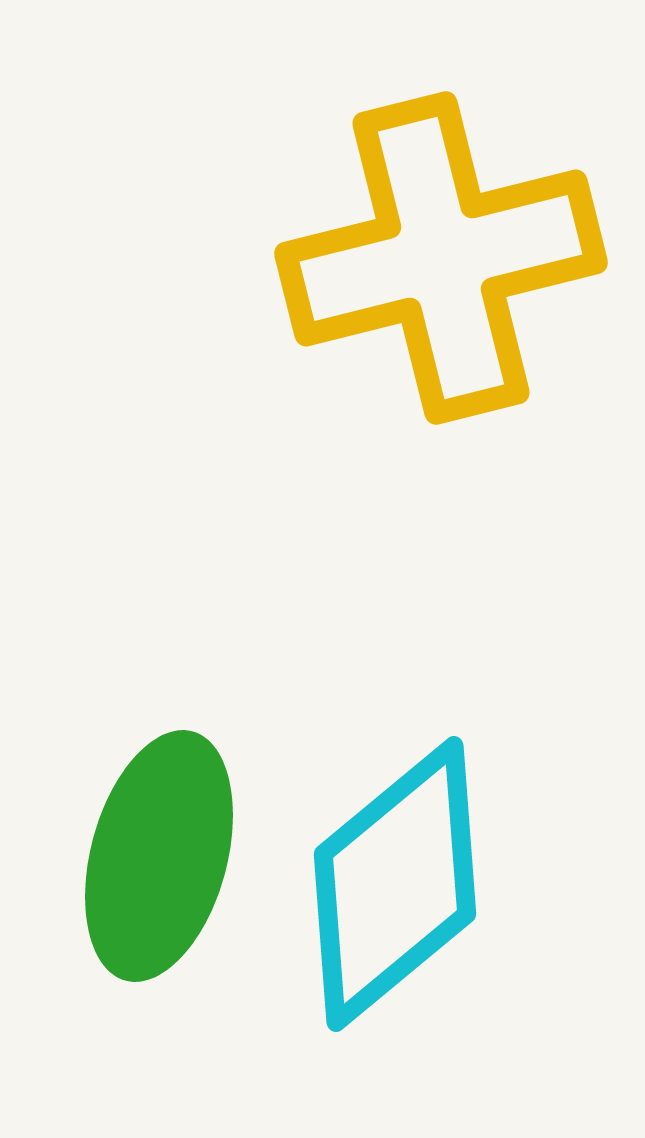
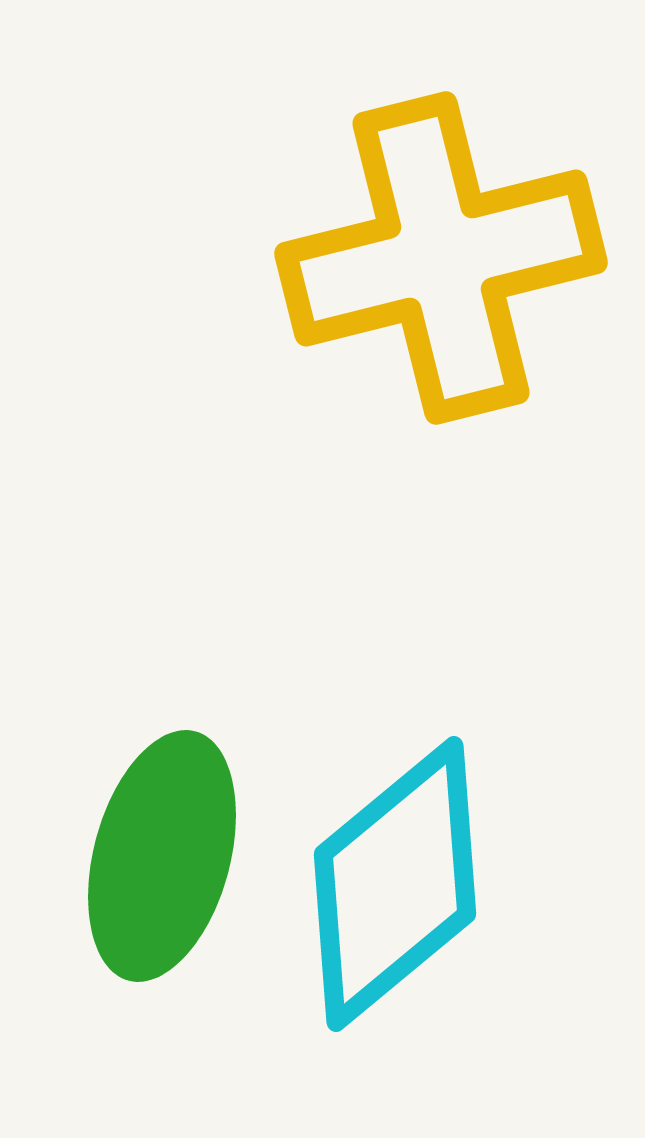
green ellipse: moved 3 px right
